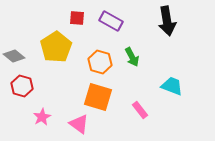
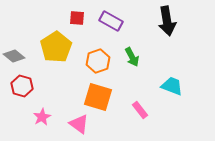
orange hexagon: moved 2 px left, 1 px up; rotated 25 degrees clockwise
